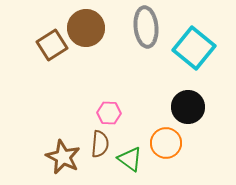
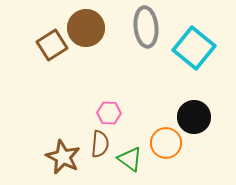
black circle: moved 6 px right, 10 px down
